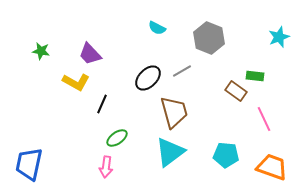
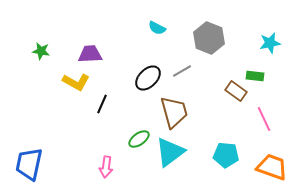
cyan star: moved 9 px left, 6 px down; rotated 10 degrees clockwise
purple trapezoid: rotated 130 degrees clockwise
green ellipse: moved 22 px right, 1 px down
